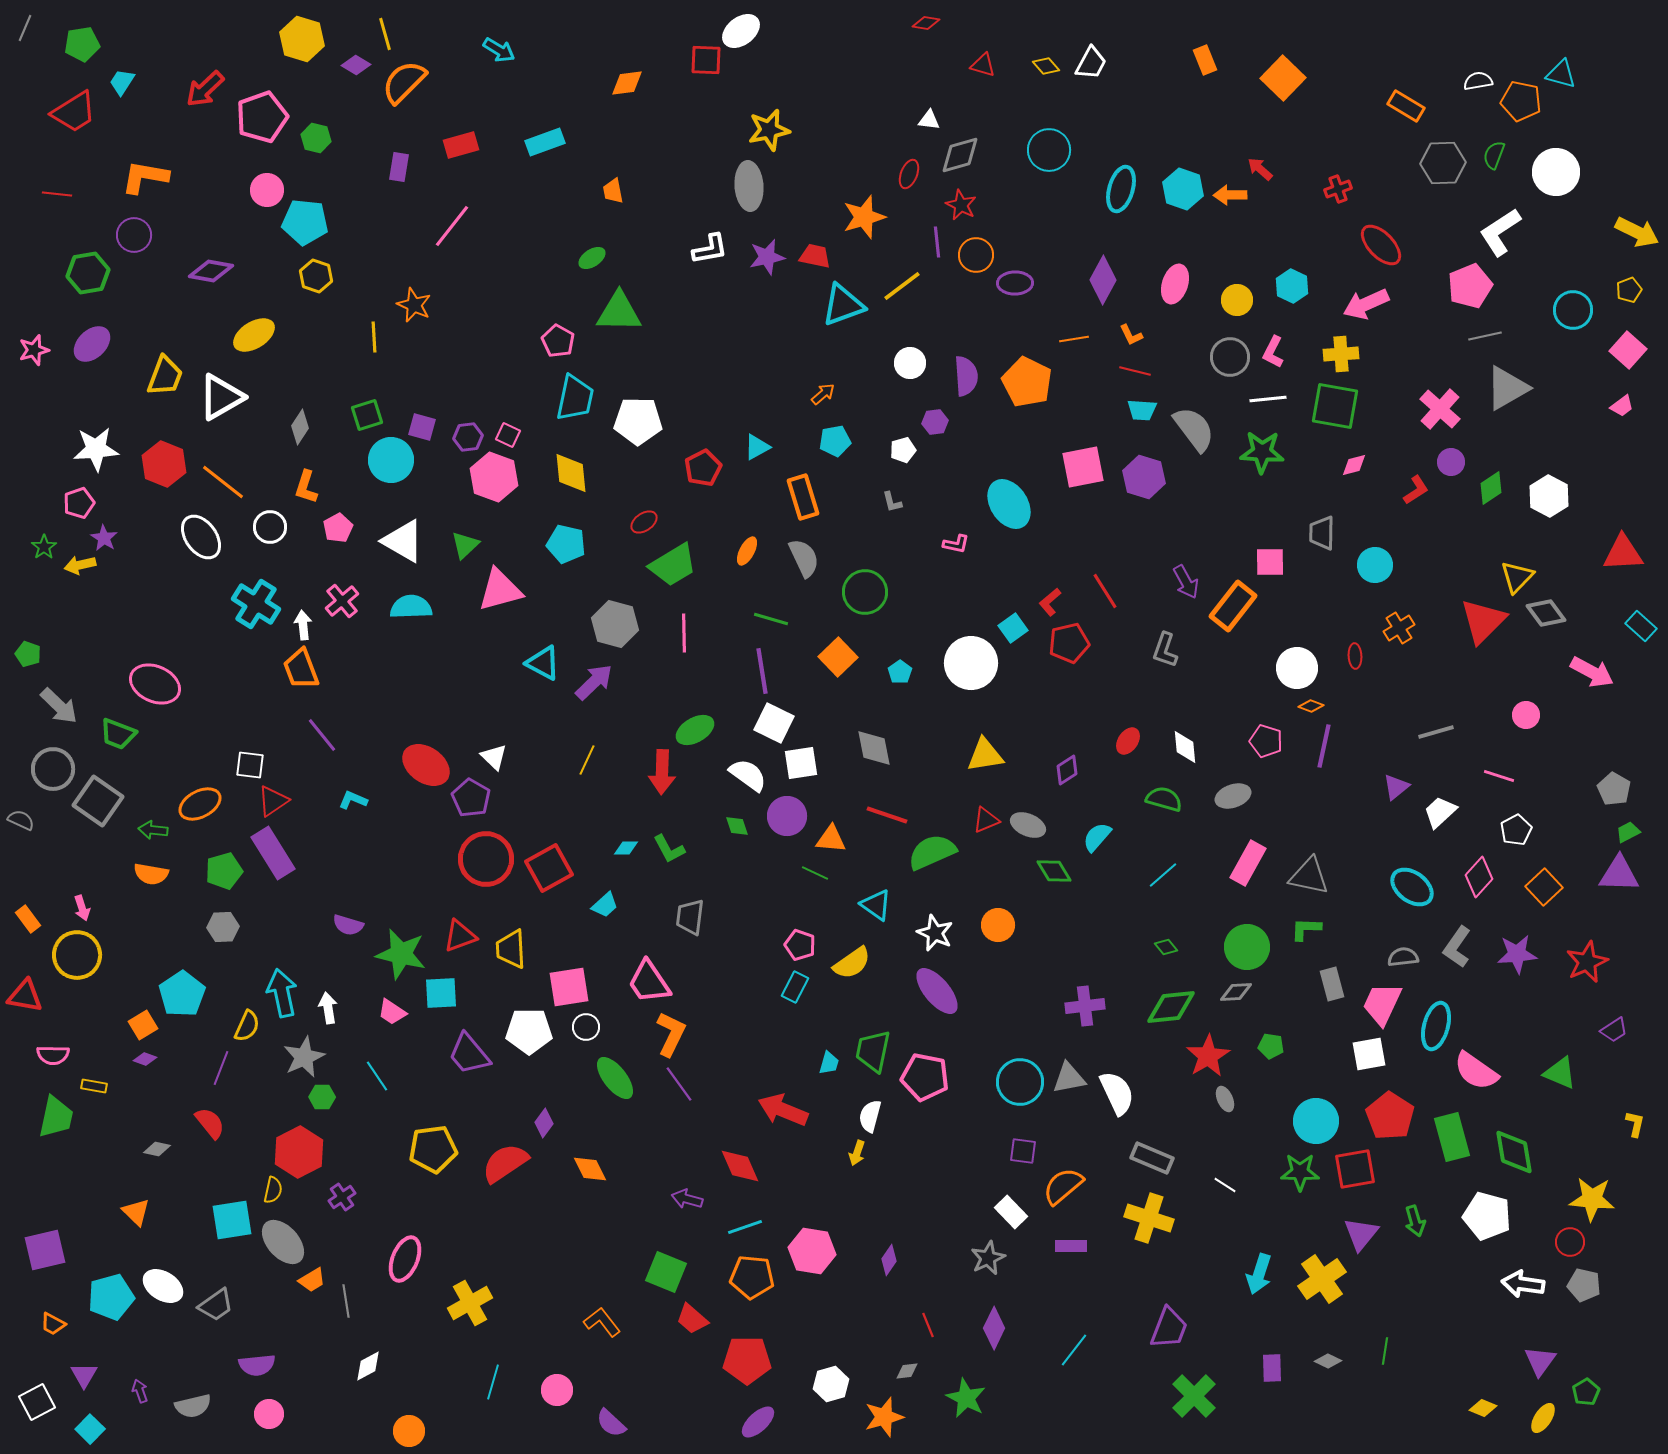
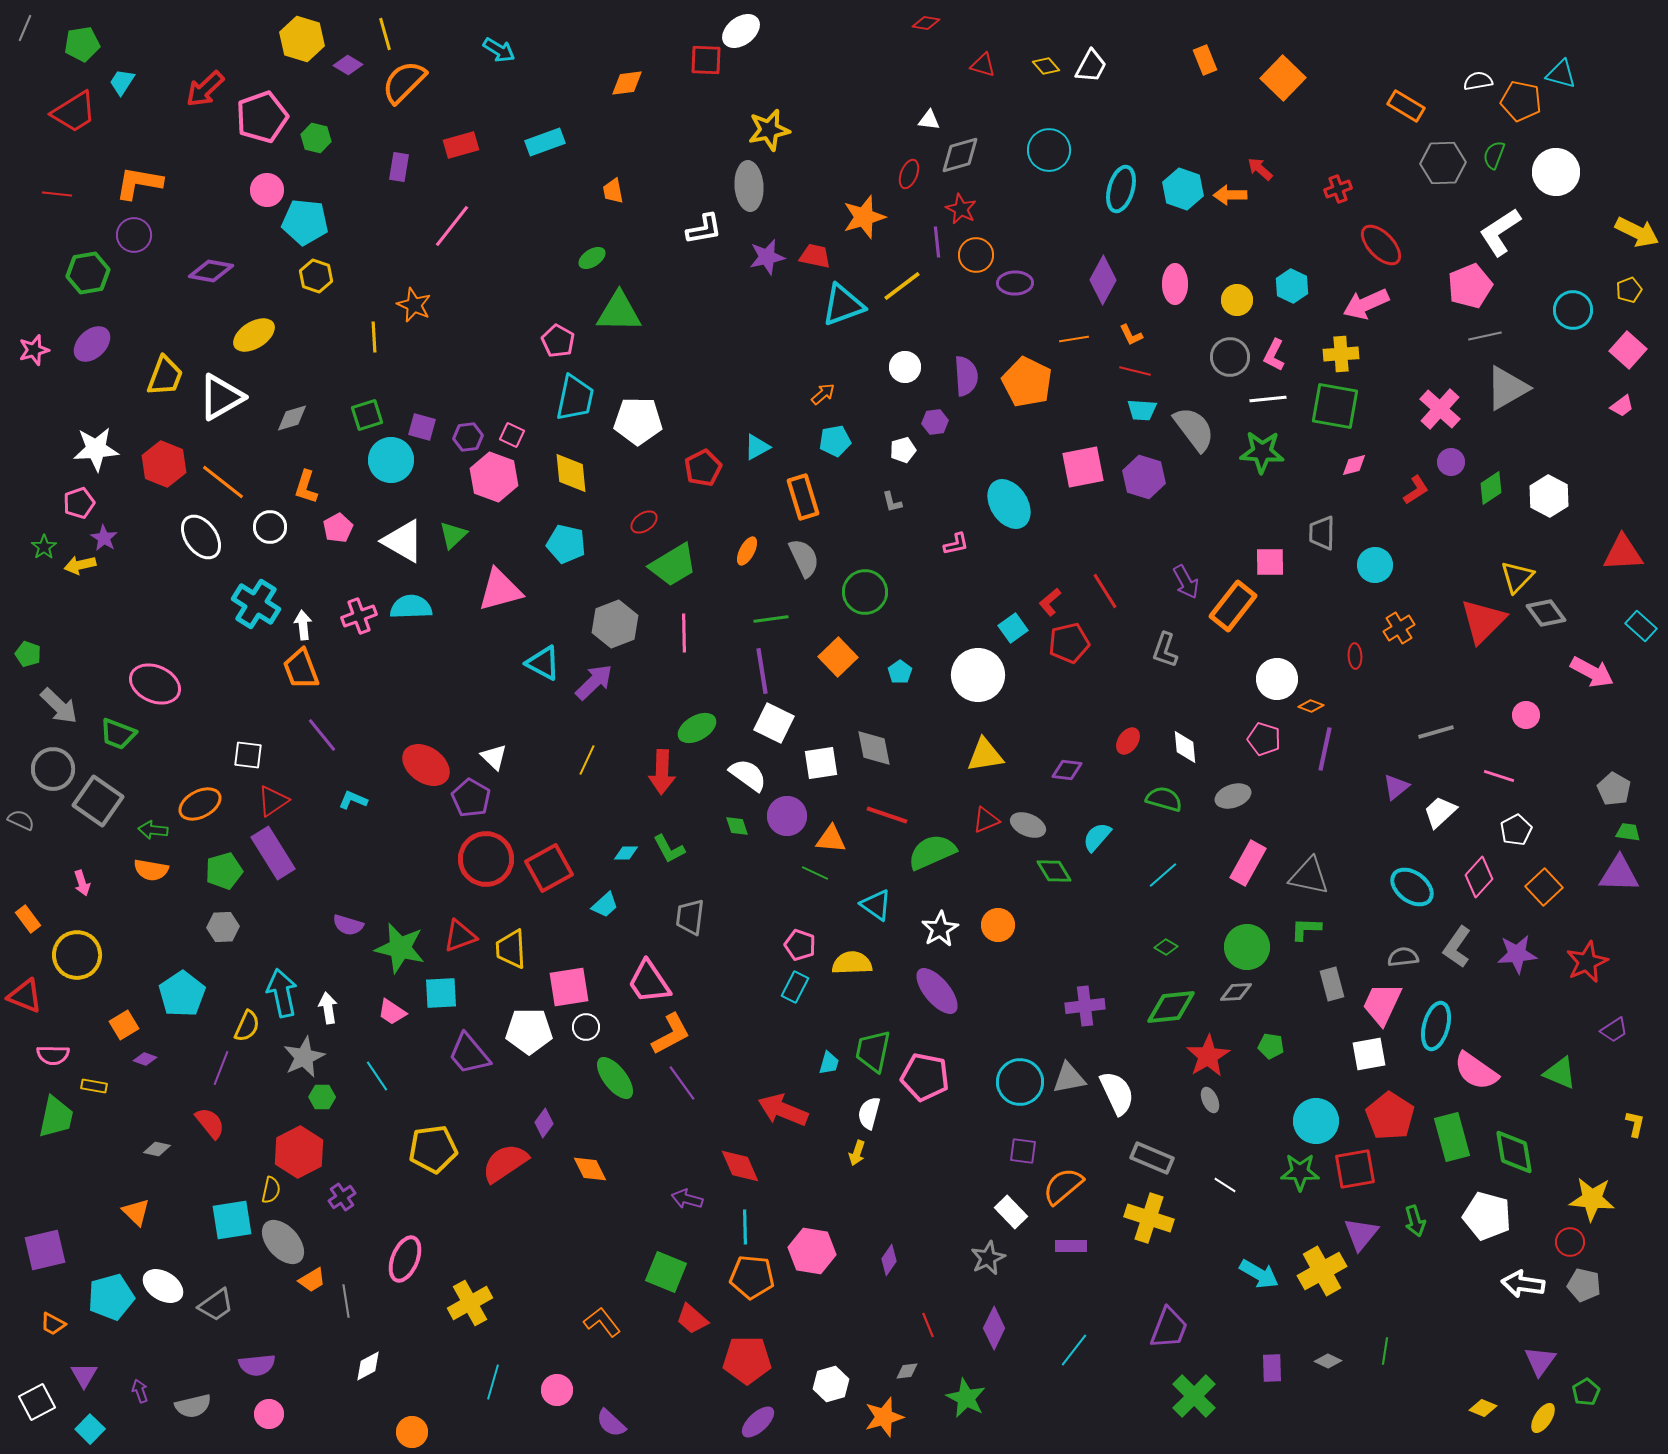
white trapezoid at (1091, 63): moved 3 px down
purple diamond at (356, 65): moved 8 px left
orange L-shape at (145, 177): moved 6 px left, 6 px down
red star at (961, 205): moved 4 px down
white L-shape at (710, 249): moved 6 px left, 20 px up
pink ellipse at (1175, 284): rotated 18 degrees counterclockwise
pink L-shape at (1273, 352): moved 1 px right, 3 px down
white circle at (910, 363): moved 5 px left, 4 px down
gray diamond at (300, 427): moved 8 px left, 9 px up; rotated 40 degrees clockwise
pink square at (508, 435): moved 4 px right
pink L-shape at (956, 544): rotated 24 degrees counterclockwise
green triangle at (465, 545): moved 12 px left, 10 px up
pink cross at (342, 601): moved 17 px right, 15 px down; rotated 20 degrees clockwise
green line at (771, 619): rotated 24 degrees counterclockwise
gray hexagon at (615, 624): rotated 24 degrees clockwise
white circle at (971, 663): moved 7 px right, 12 px down
white circle at (1297, 668): moved 20 px left, 11 px down
green ellipse at (695, 730): moved 2 px right, 2 px up
pink pentagon at (1266, 741): moved 2 px left, 2 px up
purple line at (1324, 746): moved 1 px right, 3 px down
white square at (801, 763): moved 20 px right
white square at (250, 765): moved 2 px left, 10 px up
purple diamond at (1067, 770): rotated 40 degrees clockwise
green trapezoid at (1628, 832): rotated 35 degrees clockwise
cyan diamond at (626, 848): moved 5 px down
orange semicircle at (151, 874): moved 4 px up
pink arrow at (82, 908): moved 25 px up
white star at (935, 933): moved 5 px right, 4 px up; rotated 18 degrees clockwise
green diamond at (1166, 947): rotated 20 degrees counterclockwise
green star at (401, 954): moved 1 px left, 6 px up
yellow semicircle at (852, 963): rotated 147 degrees counterclockwise
red triangle at (25, 996): rotated 12 degrees clockwise
orange square at (143, 1025): moved 19 px left
orange L-shape at (671, 1034): rotated 36 degrees clockwise
purple line at (679, 1084): moved 3 px right, 1 px up
gray ellipse at (1225, 1099): moved 15 px left, 1 px down
white semicircle at (870, 1116): moved 1 px left, 3 px up
yellow semicircle at (273, 1190): moved 2 px left
cyan line at (745, 1227): rotated 72 degrees counterclockwise
cyan arrow at (1259, 1274): rotated 78 degrees counterclockwise
yellow cross at (1322, 1279): moved 8 px up; rotated 6 degrees clockwise
orange circle at (409, 1431): moved 3 px right, 1 px down
